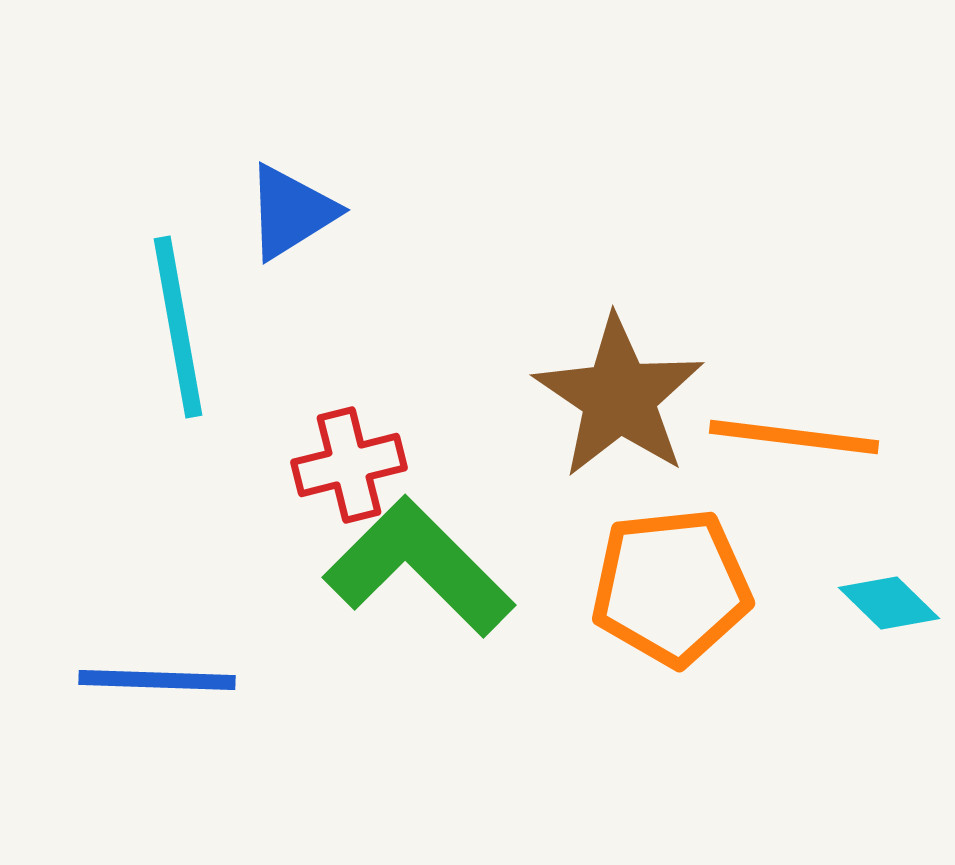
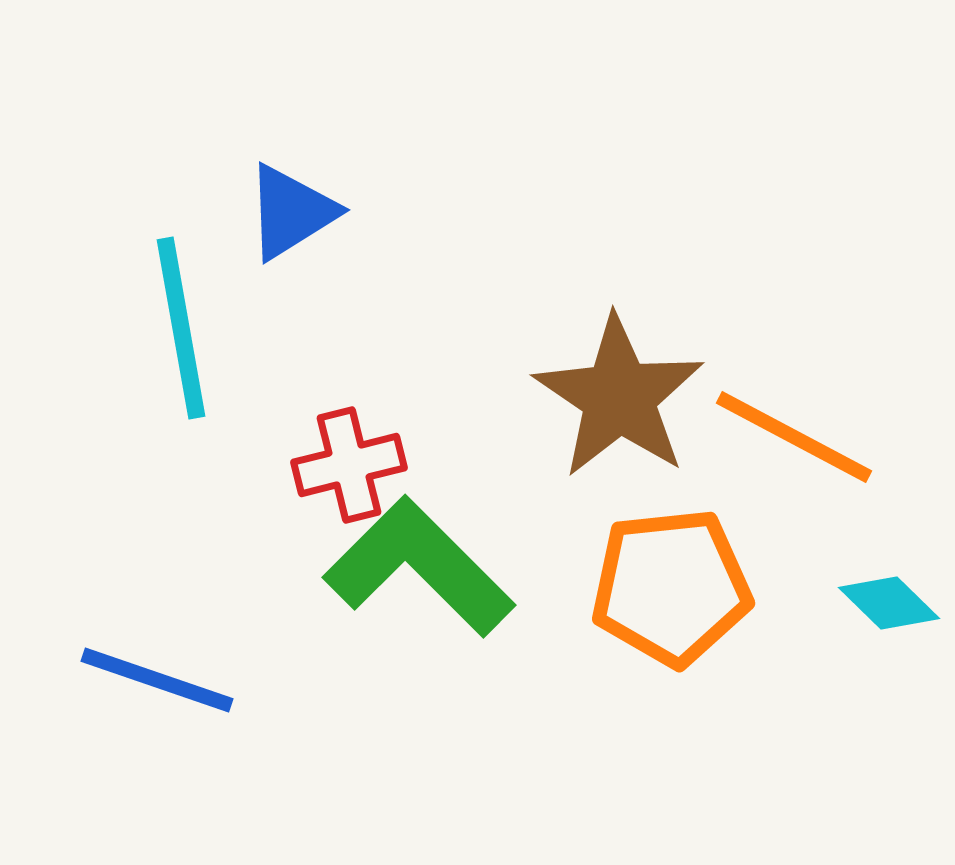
cyan line: moved 3 px right, 1 px down
orange line: rotated 21 degrees clockwise
blue line: rotated 17 degrees clockwise
